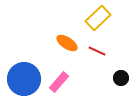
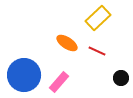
blue circle: moved 4 px up
